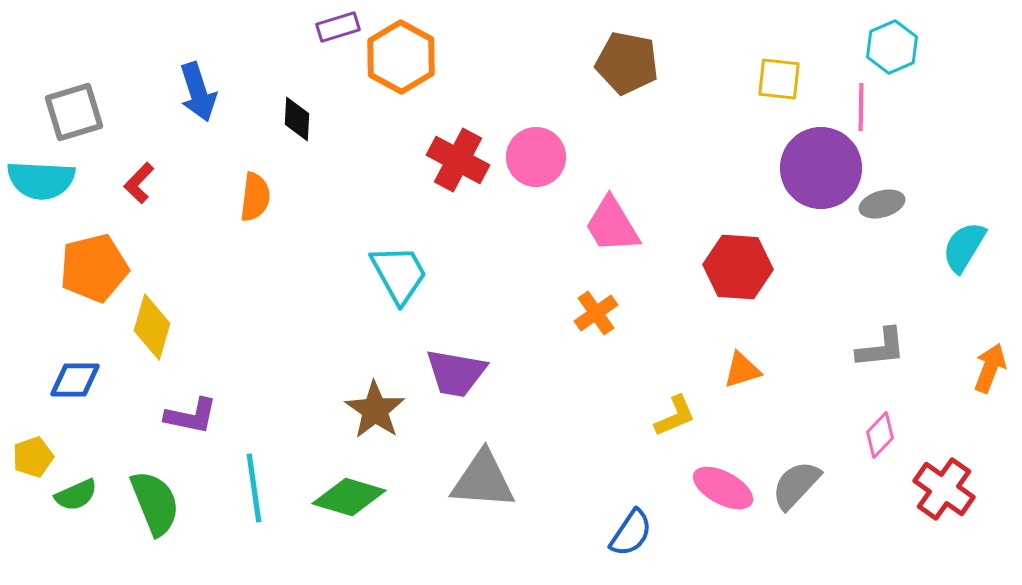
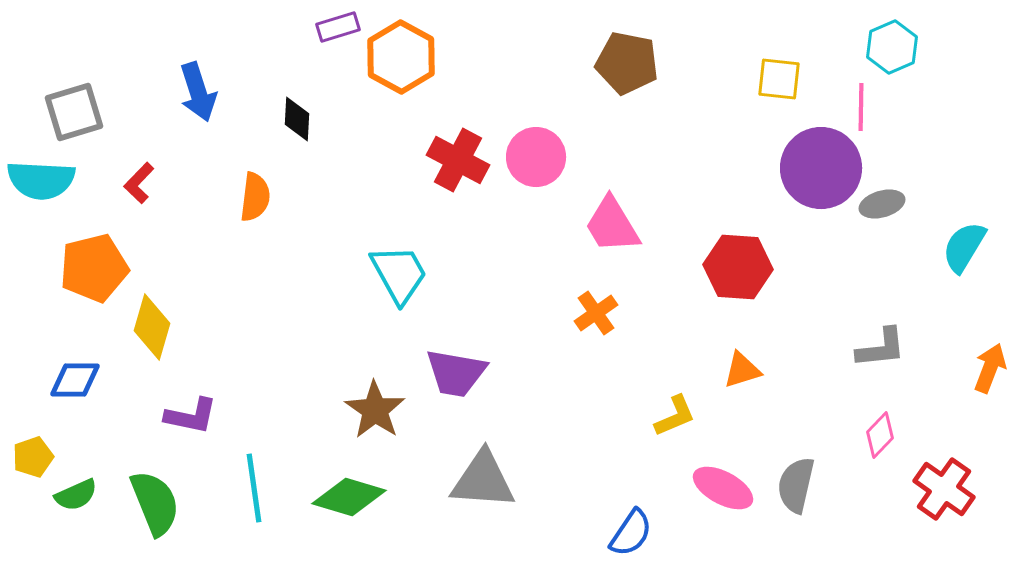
gray semicircle at (796, 485): rotated 30 degrees counterclockwise
